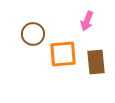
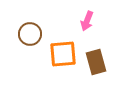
brown circle: moved 3 px left
brown rectangle: rotated 10 degrees counterclockwise
